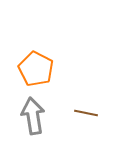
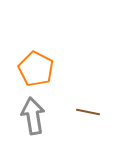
brown line: moved 2 px right, 1 px up
